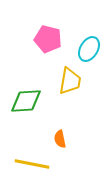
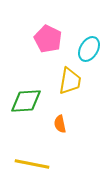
pink pentagon: rotated 12 degrees clockwise
orange semicircle: moved 15 px up
